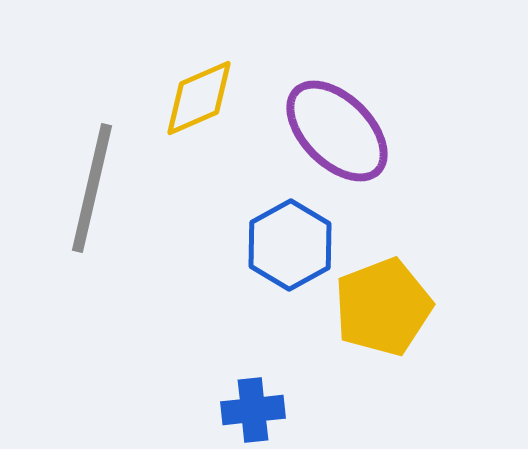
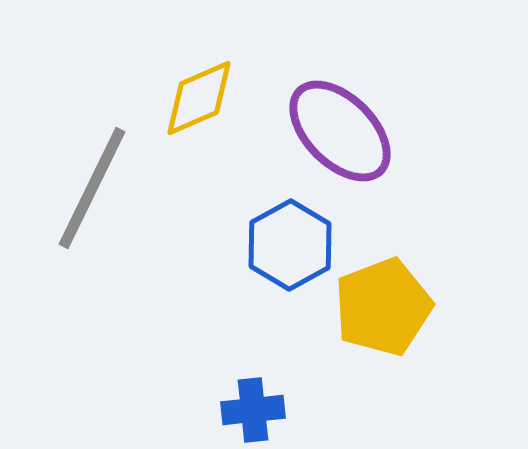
purple ellipse: moved 3 px right
gray line: rotated 13 degrees clockwise
